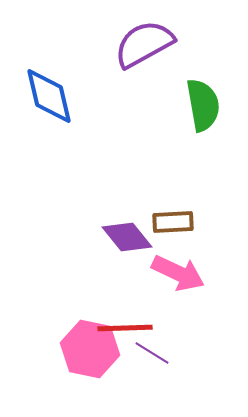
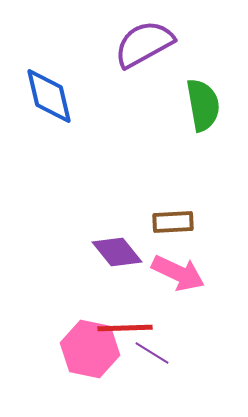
purple diamond: moved 10 px left, 15 px down
